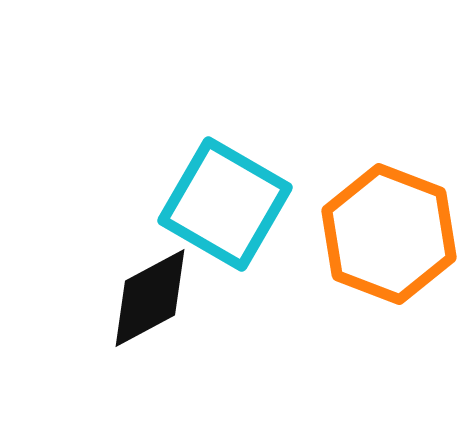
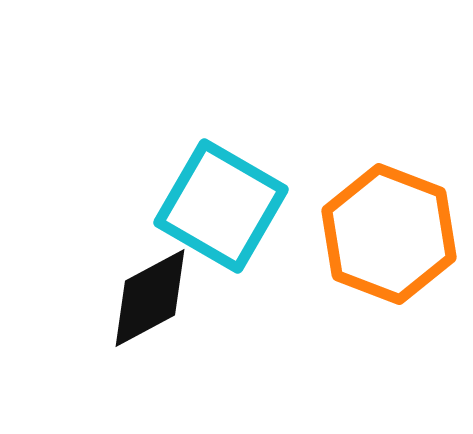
cyan square: moved 4 px left, 2 px down
